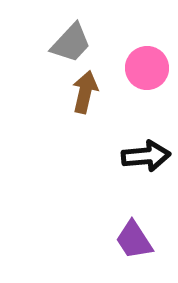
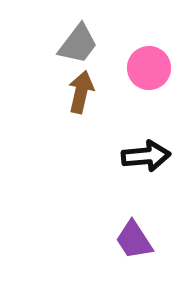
gray trapezoid: moved 7 px right, 1 px down; rotated 6 degrees counterclockwise
pink circle: moved 2 px right
brown arrow: moved 4 px left
